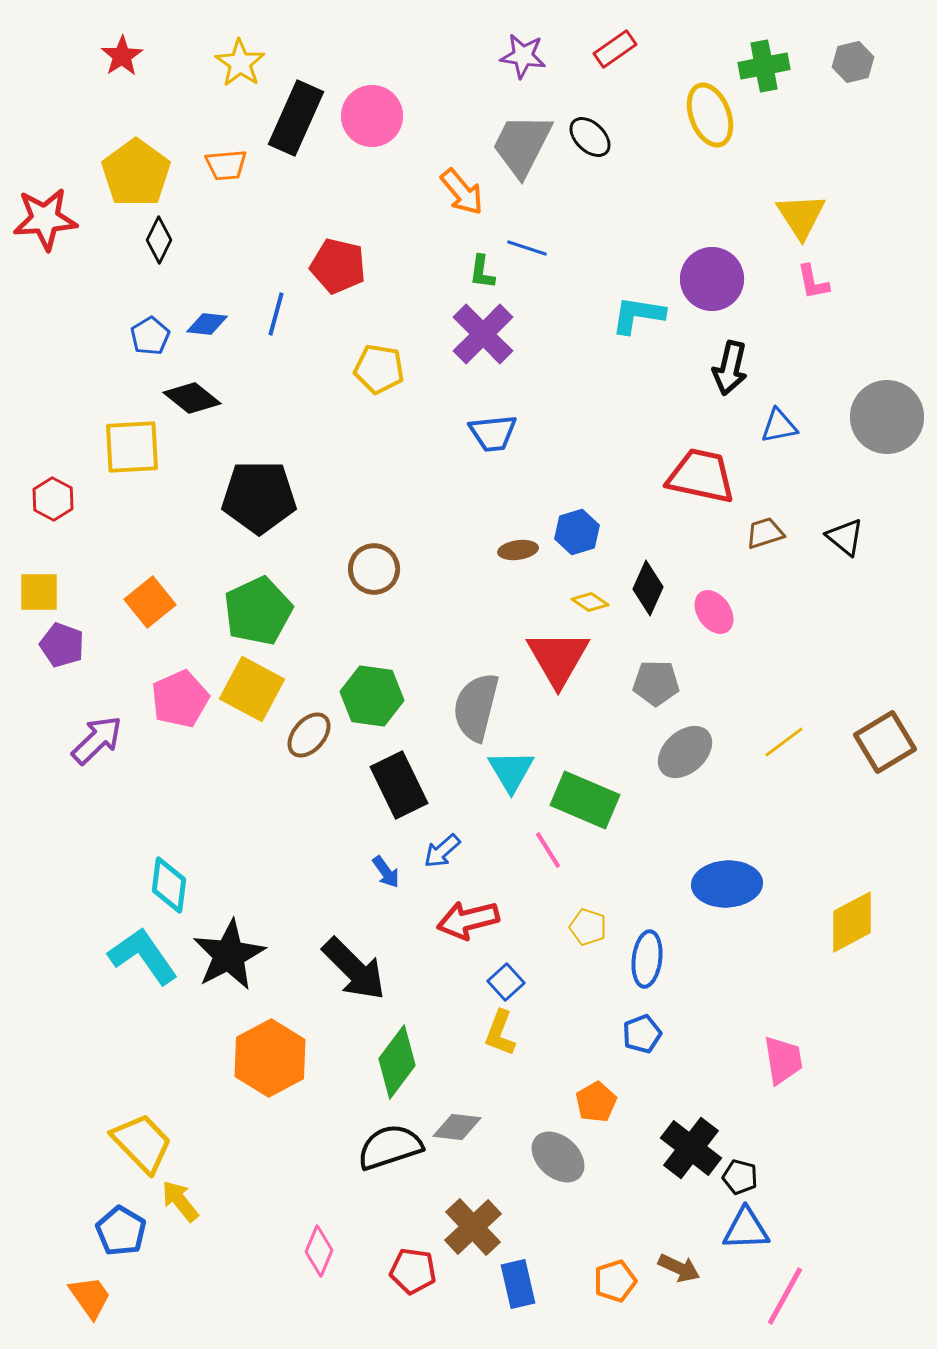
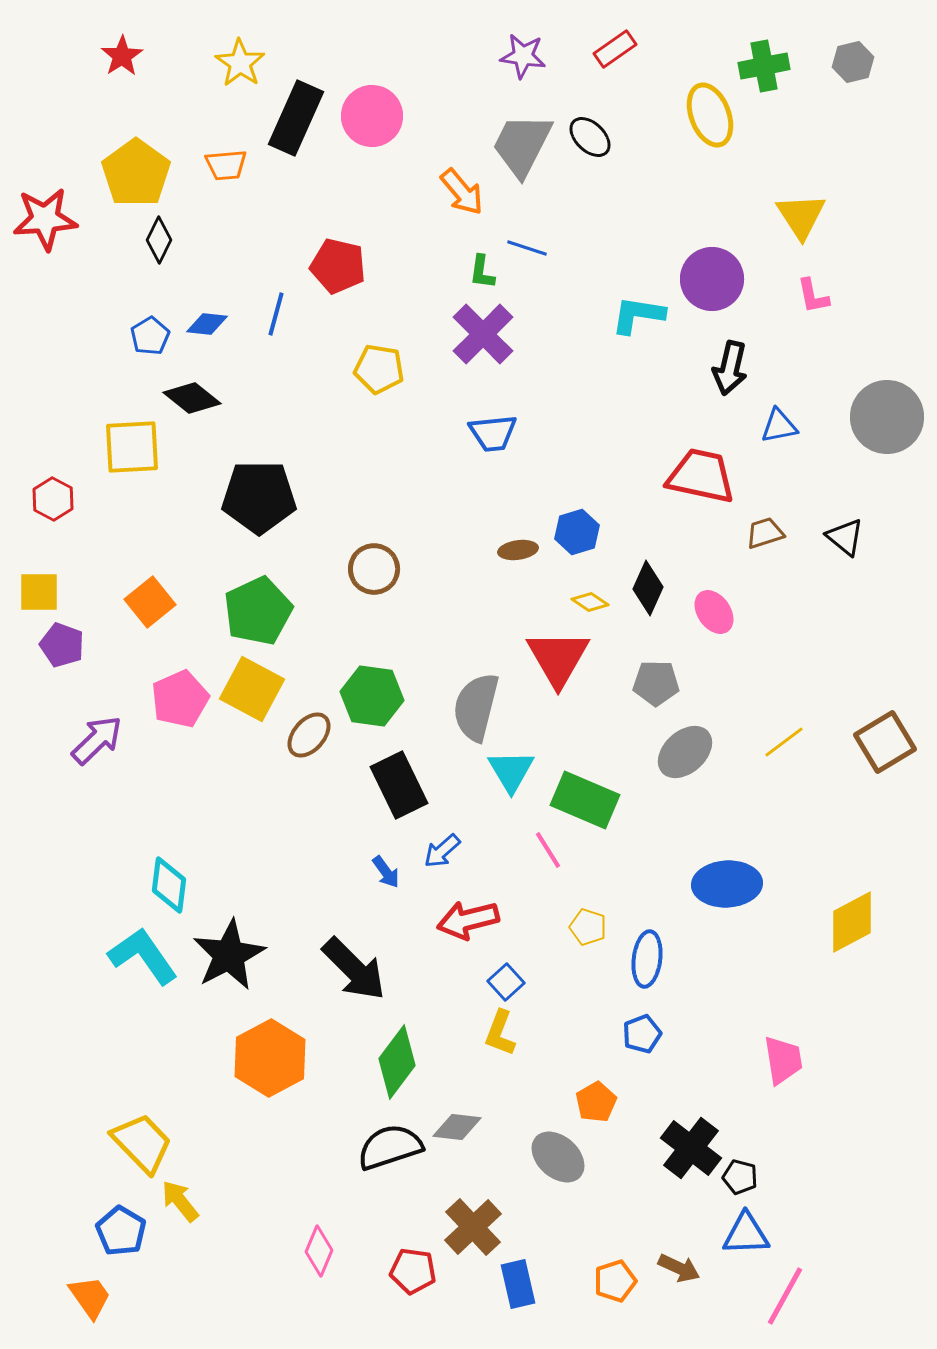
pink L-shape at (813, 282): moved 14 px down
blue triangle at (746, 1229): moved 5 px down
